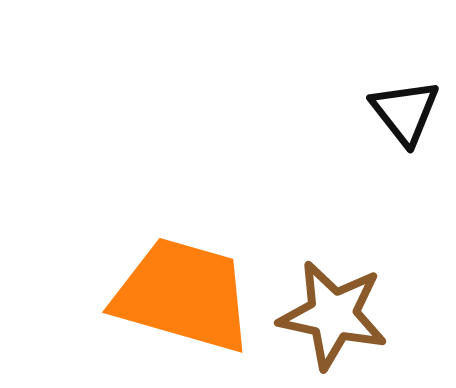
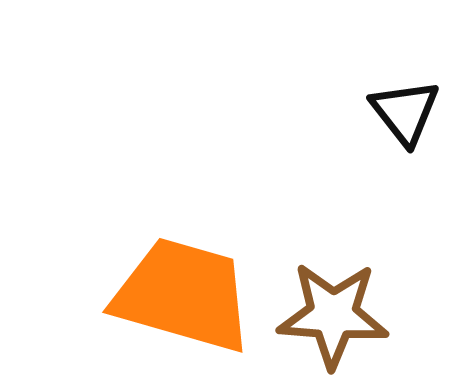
brown star: rotated 8 degrees counterclockwise
